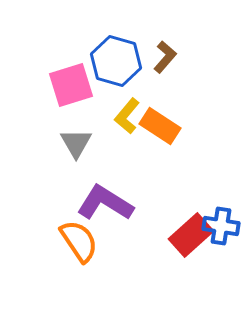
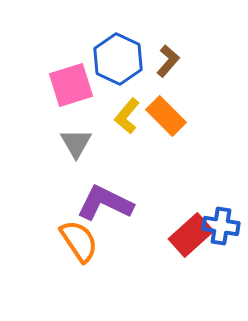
brown L-shape: moved 3 px right, 4 px down
blue hexagon: moved 2 px right, 2 px up; rotated 9 degrees clockwise
orange rectangle: moved 6 px right, 10 px up; rotated 12 degrees clockwise
purple L-shape: rotated 6 degrees counterclockwise
